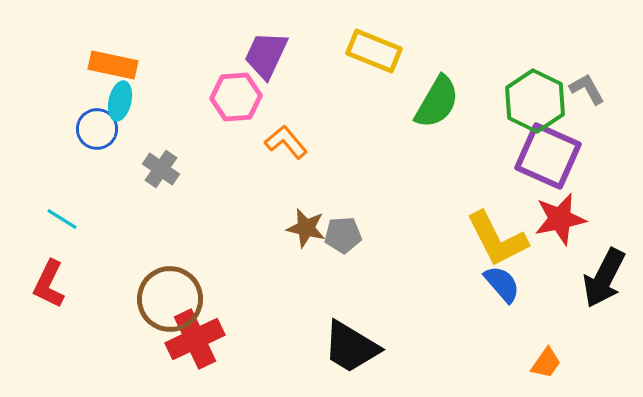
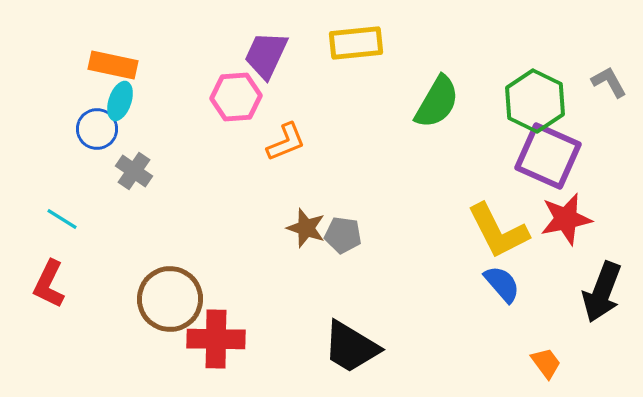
yellow rectangle: moved 18 px left, 8 px up; rotated 28 degrees counterclockwise
gray L-shape: moved 22 px right, 7 px up
cyan ellipse: rotated 6 degrees clockwise
orange L-shape: rotated 108 degrees clockwise
gray cross: moved 27 px left, 2 px down
red star: moved 6 px right
brown star: rotated 6 degrees clockwise
gray pentagon: rotated 12 degrees clockwise
yellow L-shape: moved 1 px right, 8 px up
black arrow: moved 2 px left, 14 px down; rotated 6 degrees counterclockwise
red cross: moved 21 px right; rotated 26 degrees clockwise
orange trapezoid: rotated 72 degrees counterclockwise
